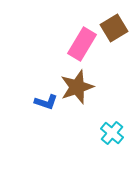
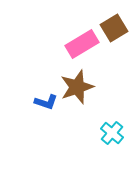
pink rectangle: rotated 28 degrees clockwise
